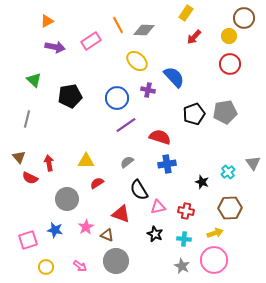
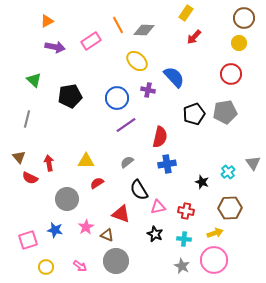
yellow circle at (229, 36): moved 10 px right, 7 px down
red circle at (230, 64): moved 1 px right, 10 px down
red semicircle at (160, 137): rotated 85 degrees clockwise
